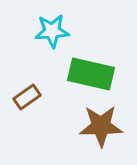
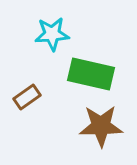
cyan star: moved 3 px down
